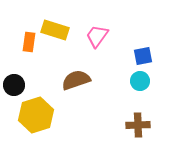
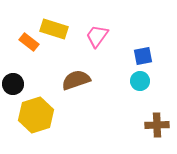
yellow rectangle: moved 1 px left, 1 px up
orange rectangle: rotated 60 degrees counterclockwise
black circle: moved 1 px left, 1 px up
brown cross: moved 19 px right
